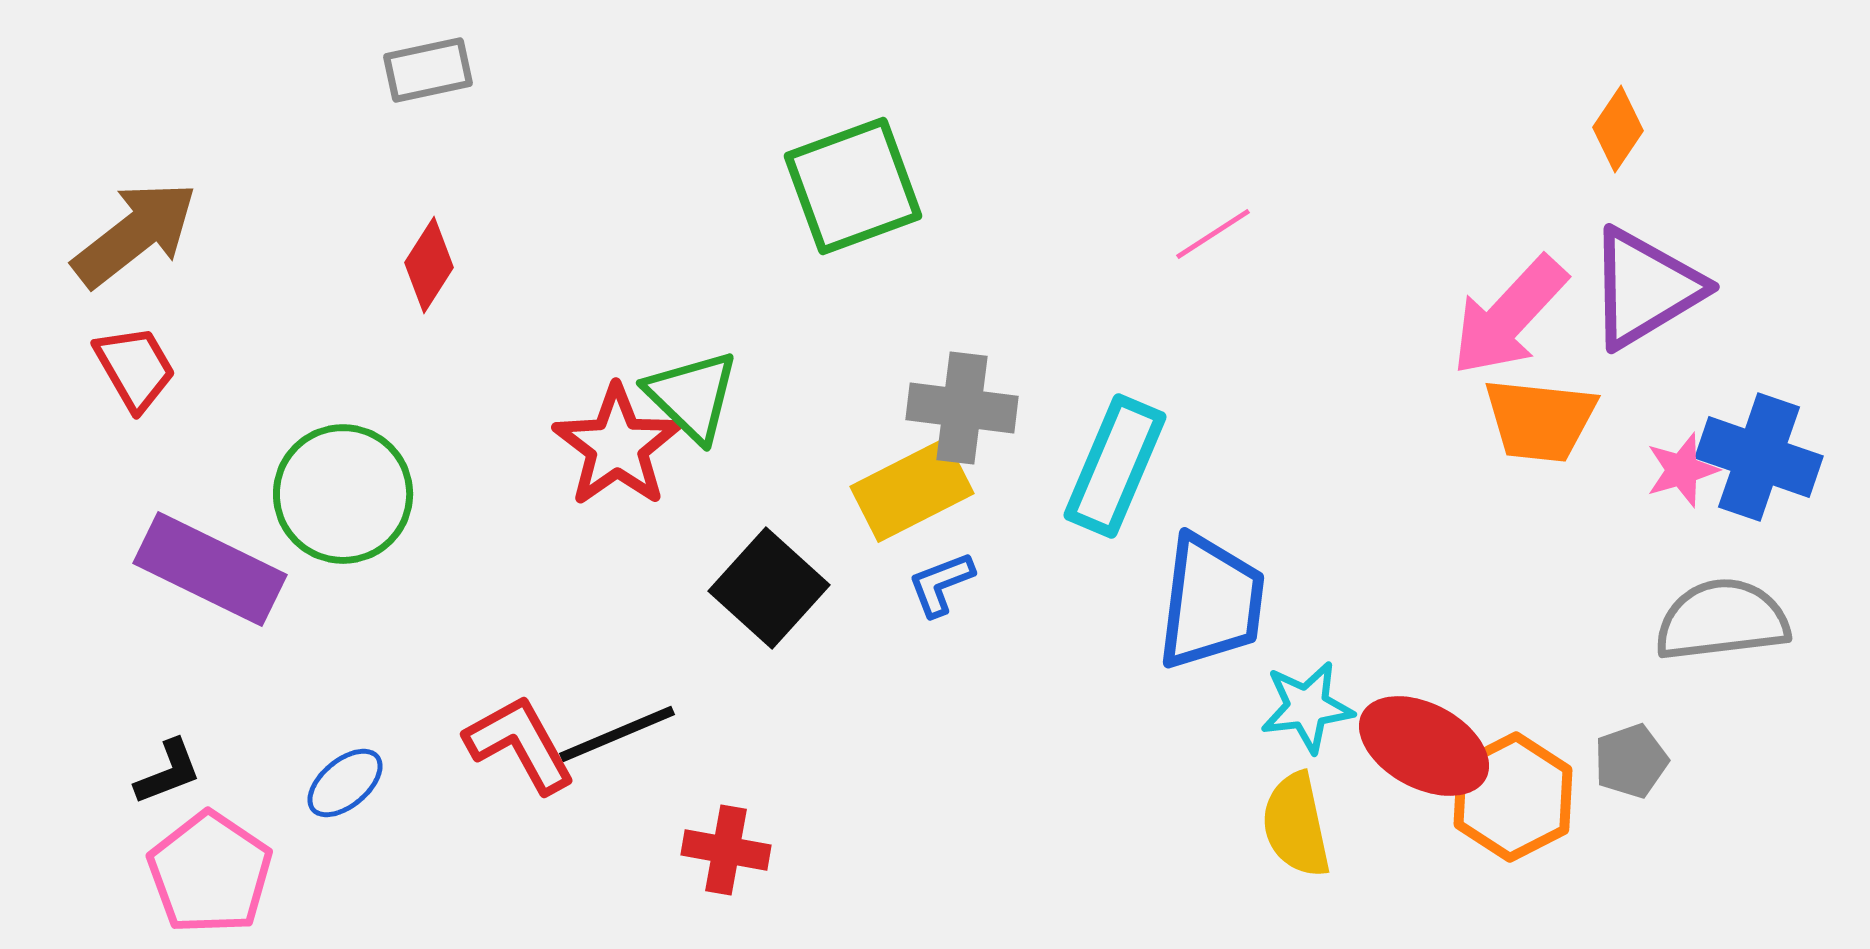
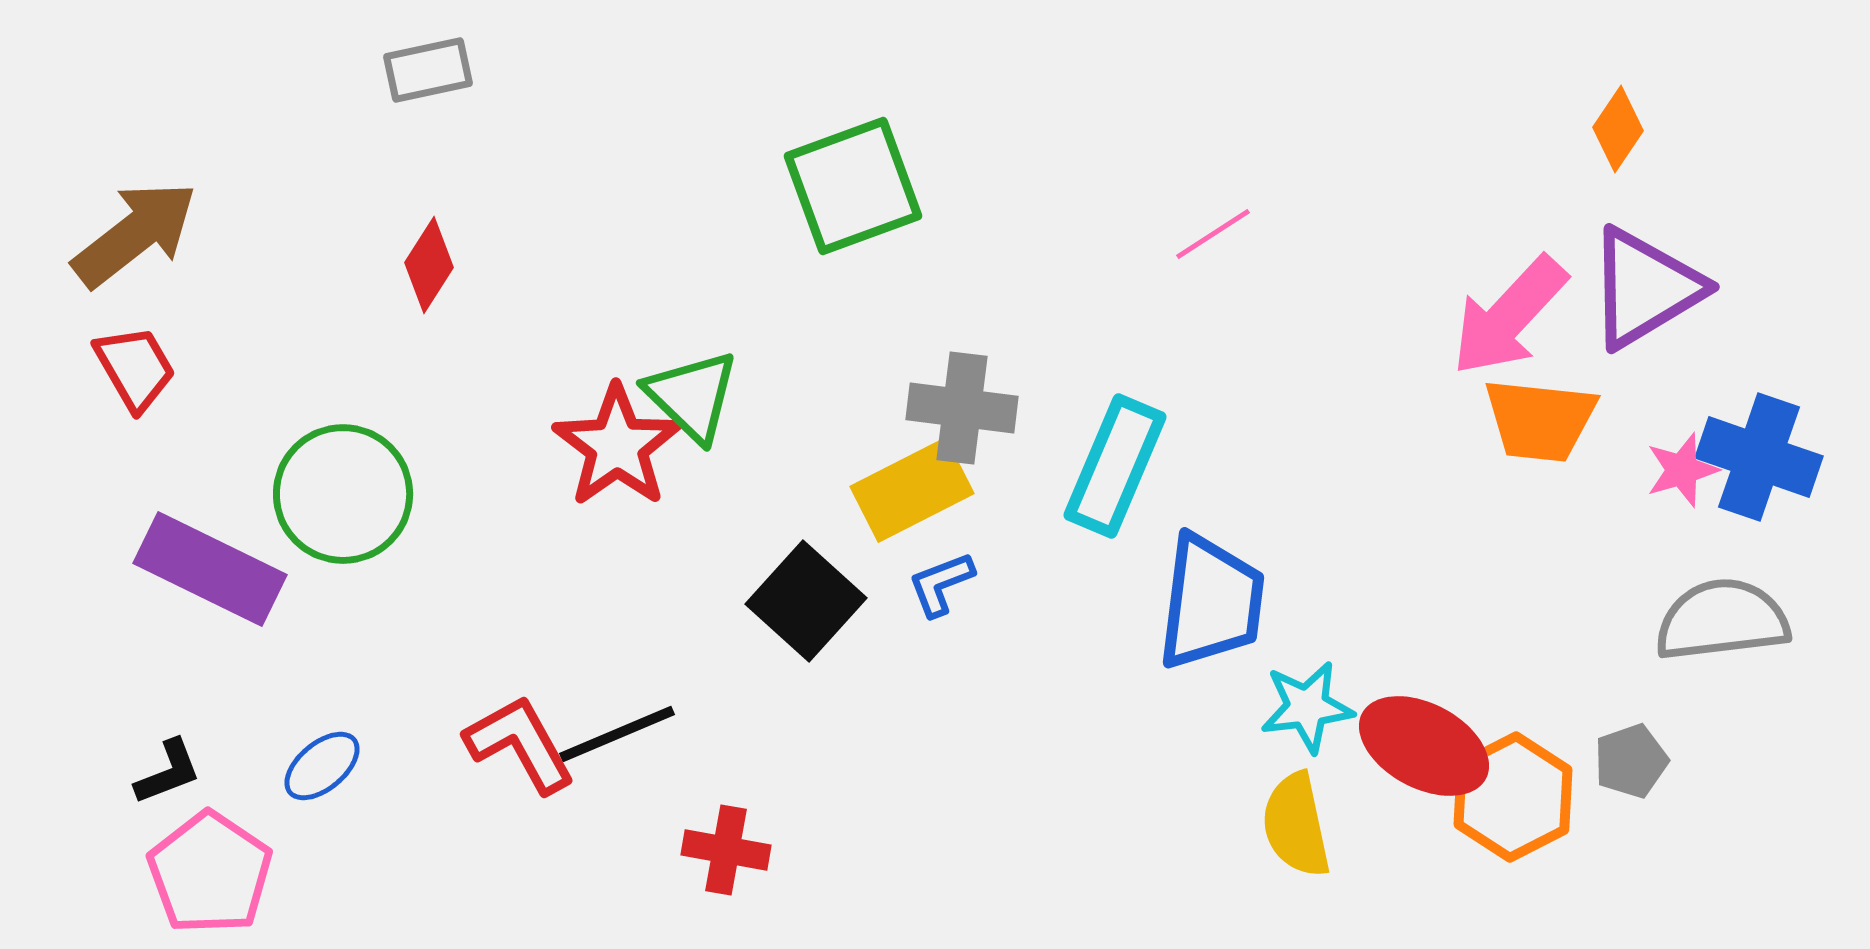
black square: moved 37 px right, 13 px down
blue ellipse: moved 23 px left, 17 px up
